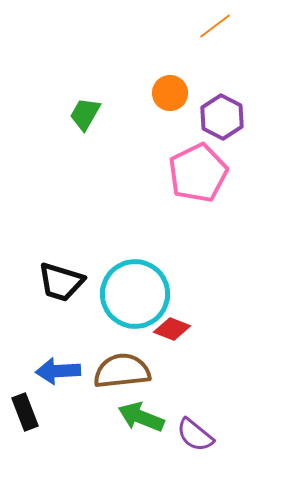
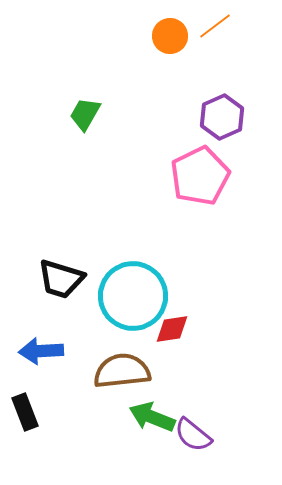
orange circle: moved 57 px up
purple hexagon: rotated 9 degrees clockwise
pink pentagon: moved 2 px right, 3 px down
black trapezoid: moved 3 px up
cyan circle: moved 2 px left, 2 px down
red diamond: rotated 30 degrees counterclockwise
blue arrow: moved 17 px left, 20 px up
green arrow: moved 11 px right
purple semicircle: moved 2 px left
